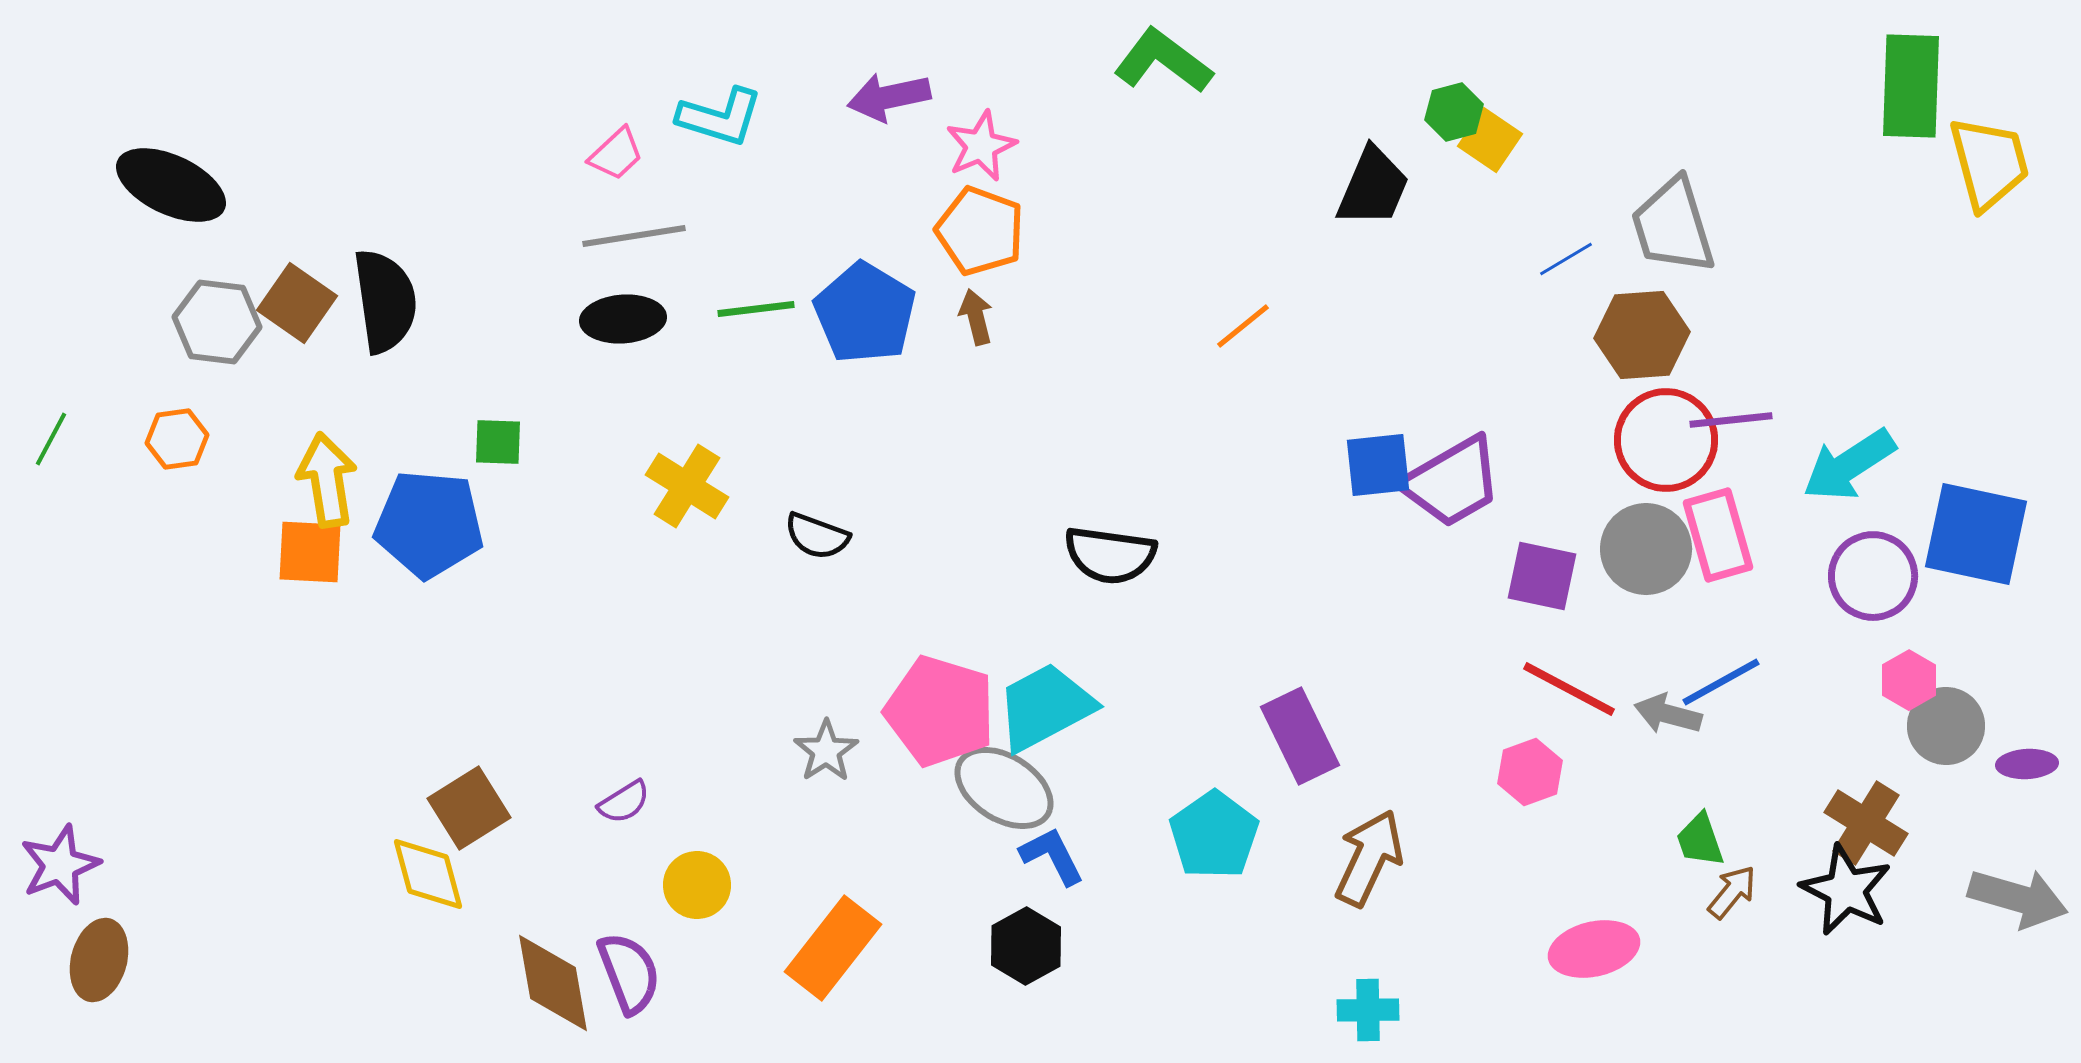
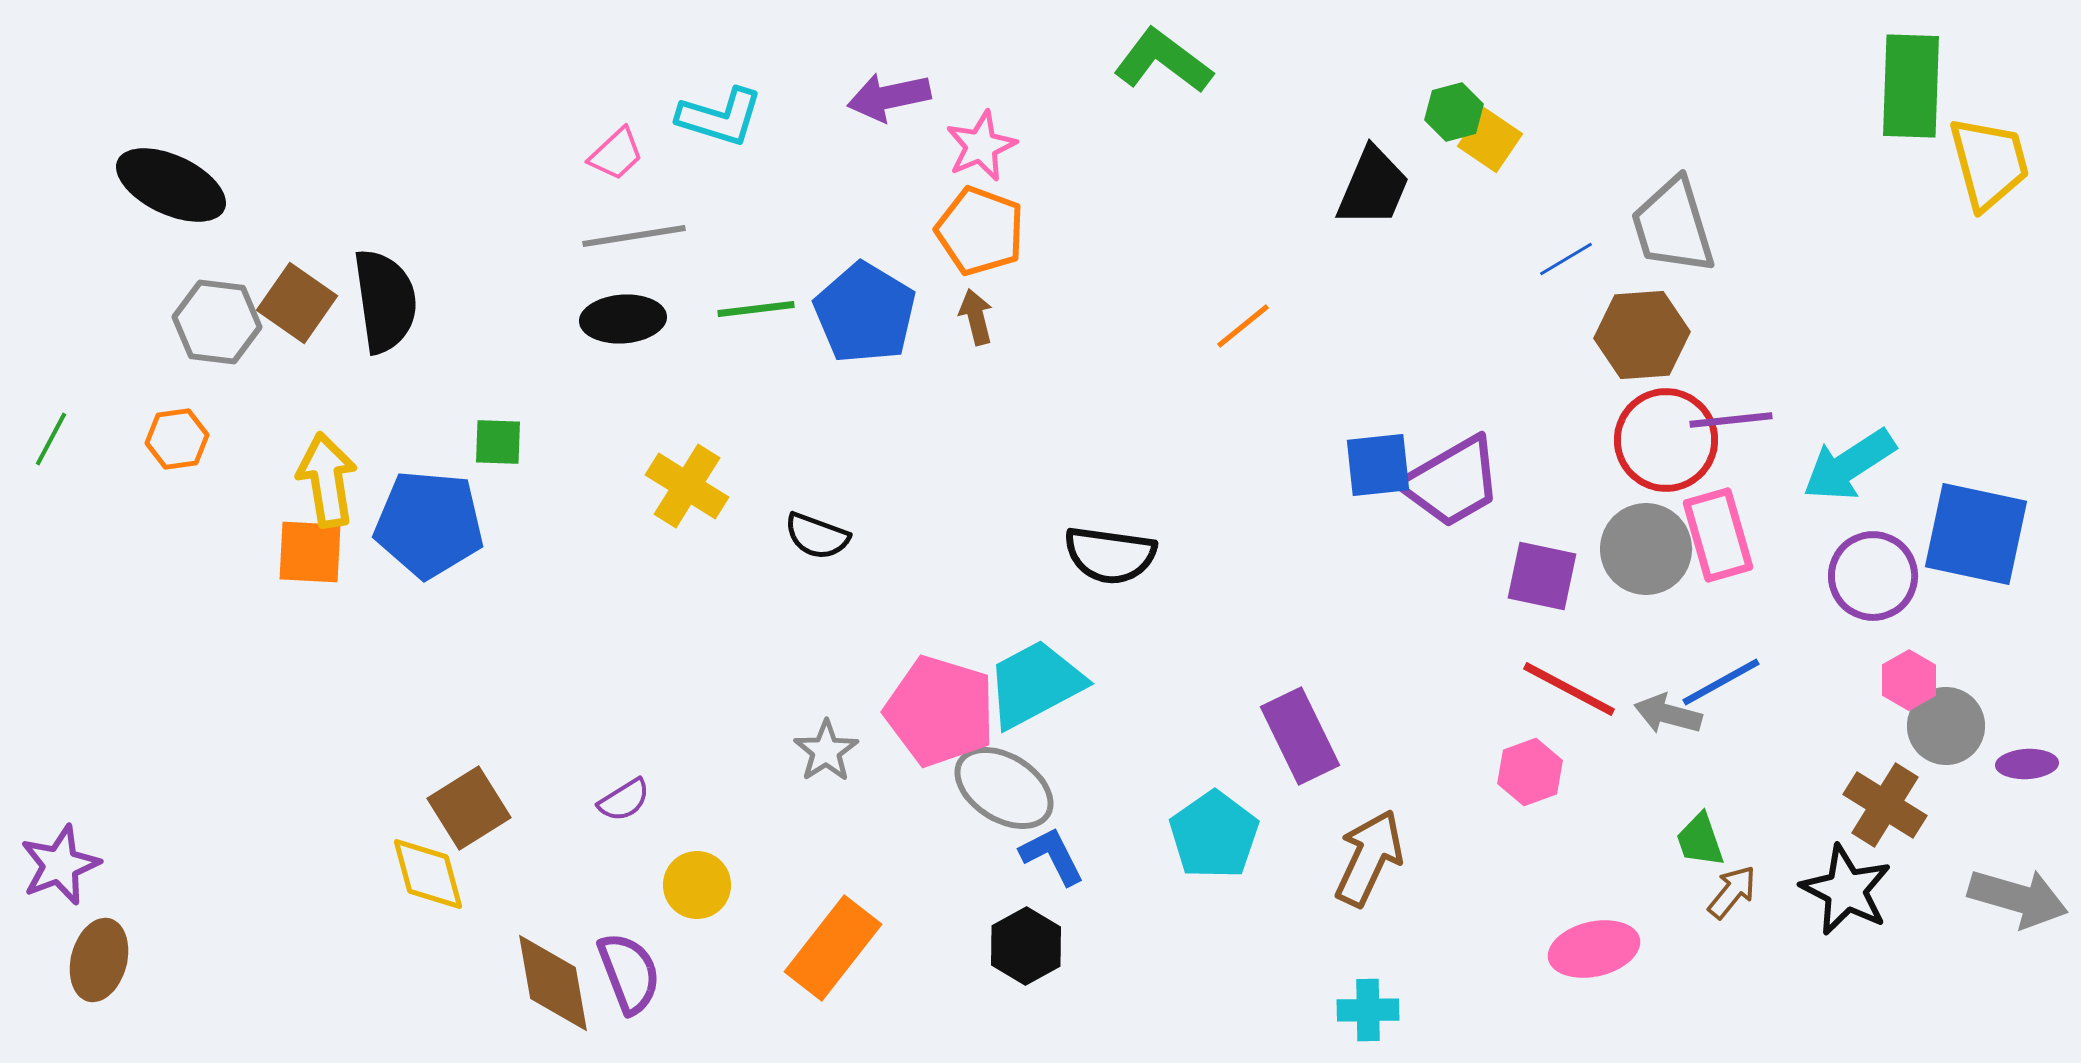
cyan trapezoid at (1045, 707): moved 10 px left, 23 px up
purple semicircle at (624, 802): moved 2 px up
brown cross at (1866, 823): moved 19 px right, 18 px up
